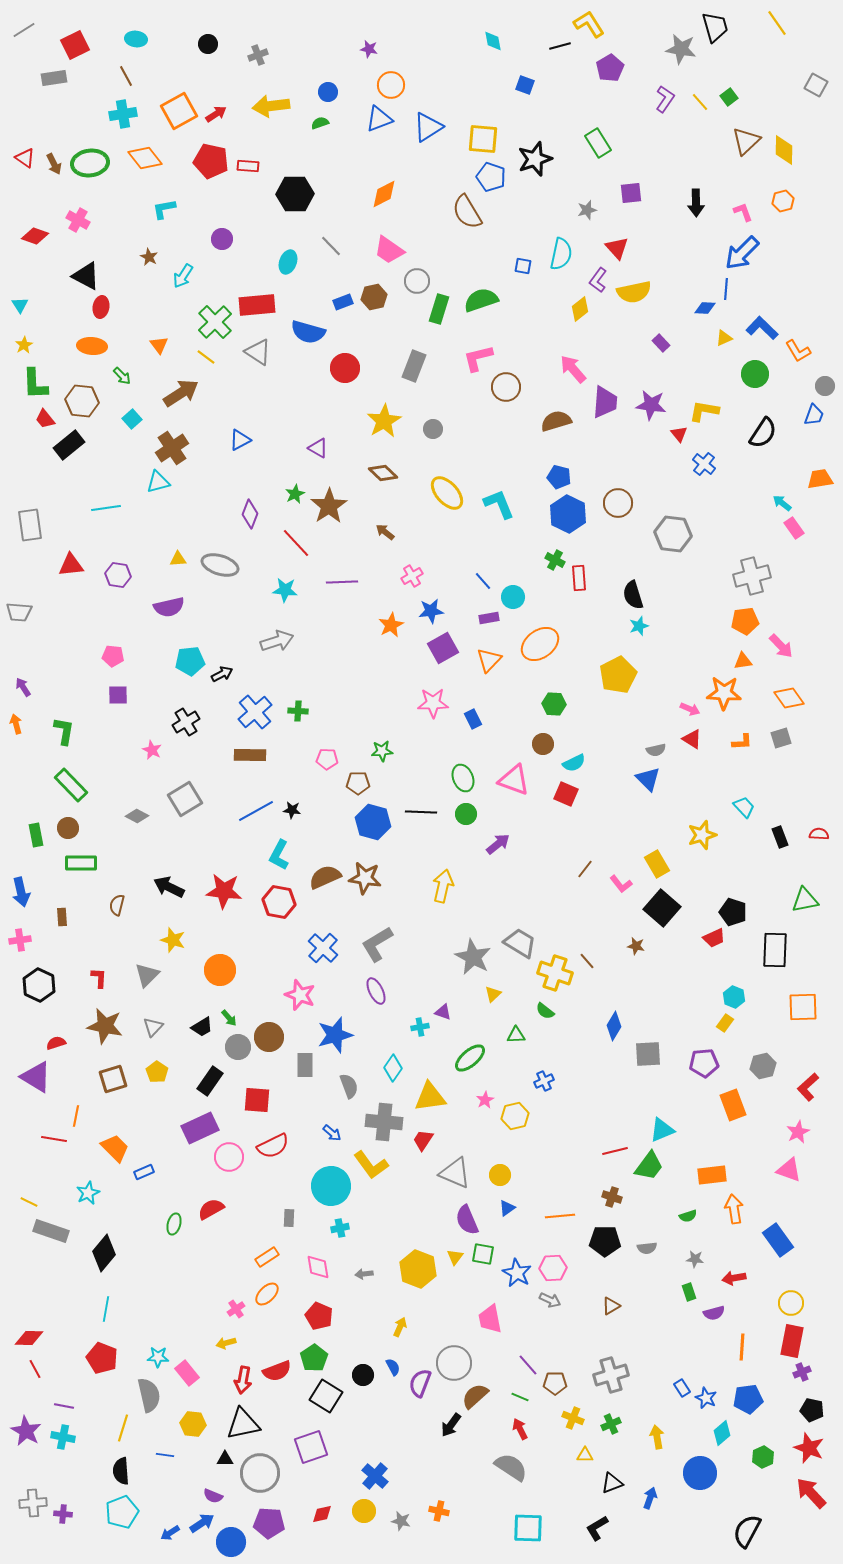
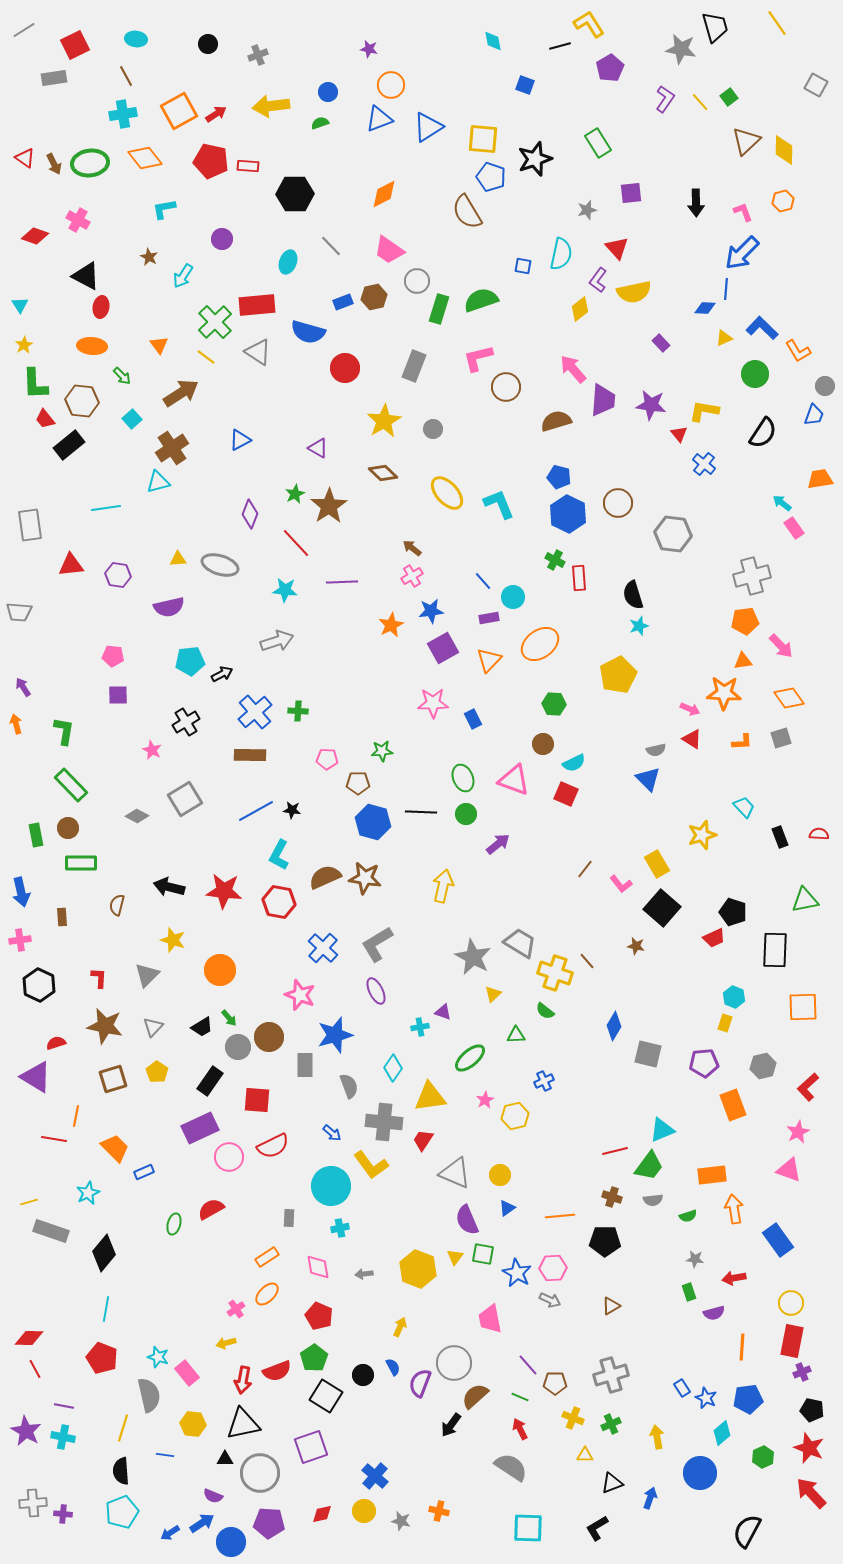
purple trapezoid at (605, 402): moved 2 px left, 2 px up
brown arrow at (385, 532): moved 27 px right, 16 px down
black arrow at (169, 887): rotated 12 degrees counterclockwise
yellow rectangle at (725, 1023): rotated 18 degrees counterclockwise
gray square at (648, 1054): rotated 16 degrees clockwise
yellow line at (29, 1202): rotated 42 degrees counterclockwise
gray semicircle at (647, 1248): moved 6 px right, 48 px up
cyan star at (158, 1357): rotated 15 degrees clockwise
